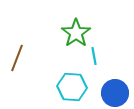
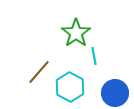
brown line: moved 22 px right, 14 px down; rotated 20 degrees clockwise
cyan hexagon: moved 2 px left; rotated 24 degrees clockwise
